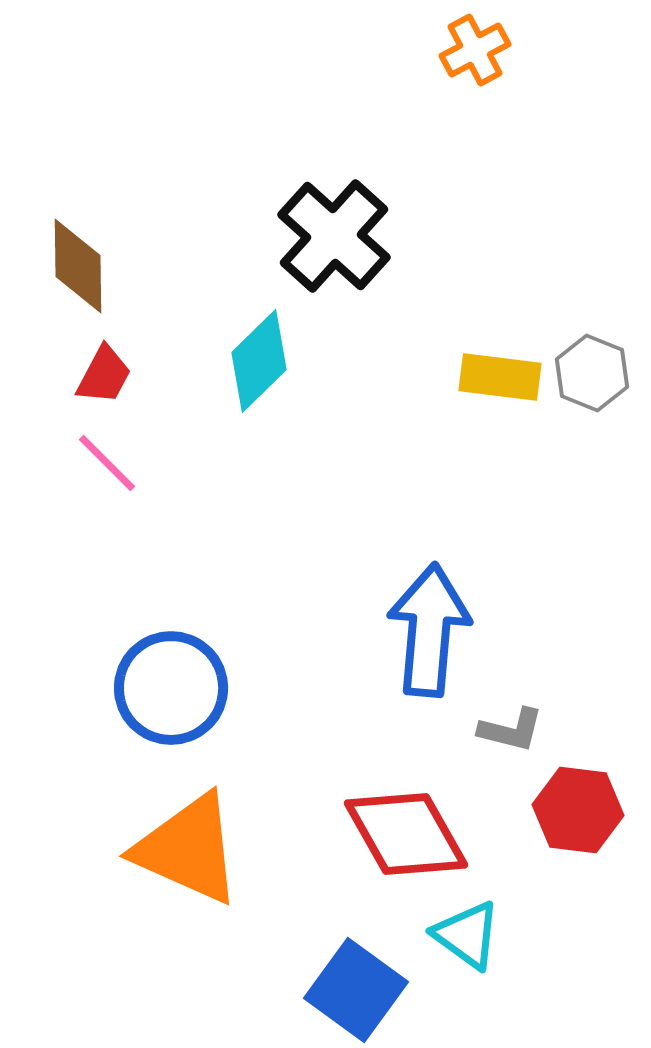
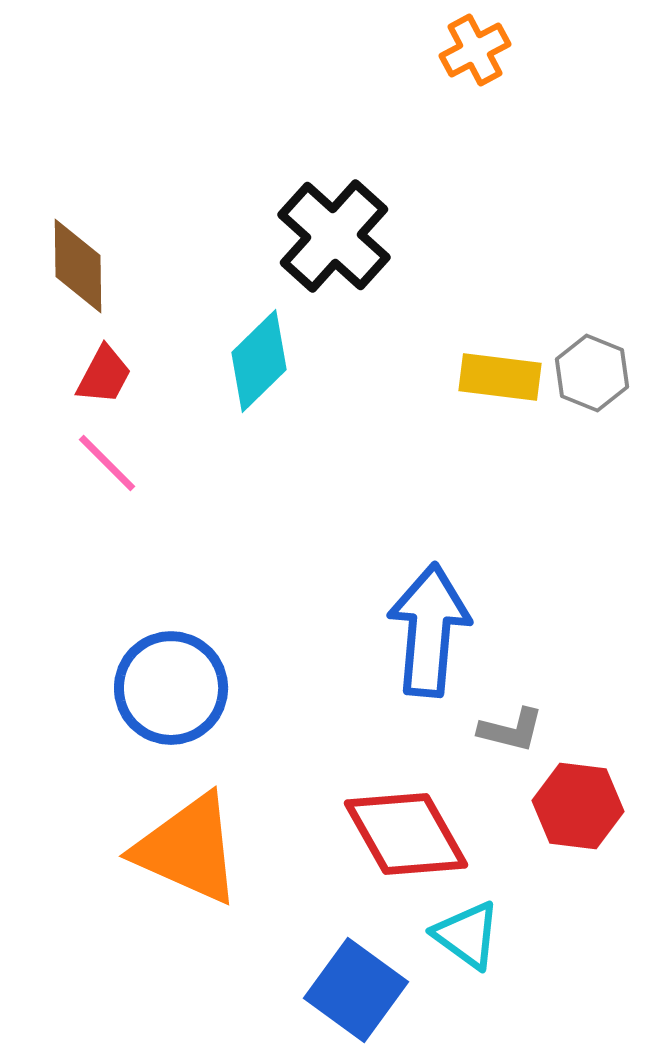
red hexagon: moved 4 px up
